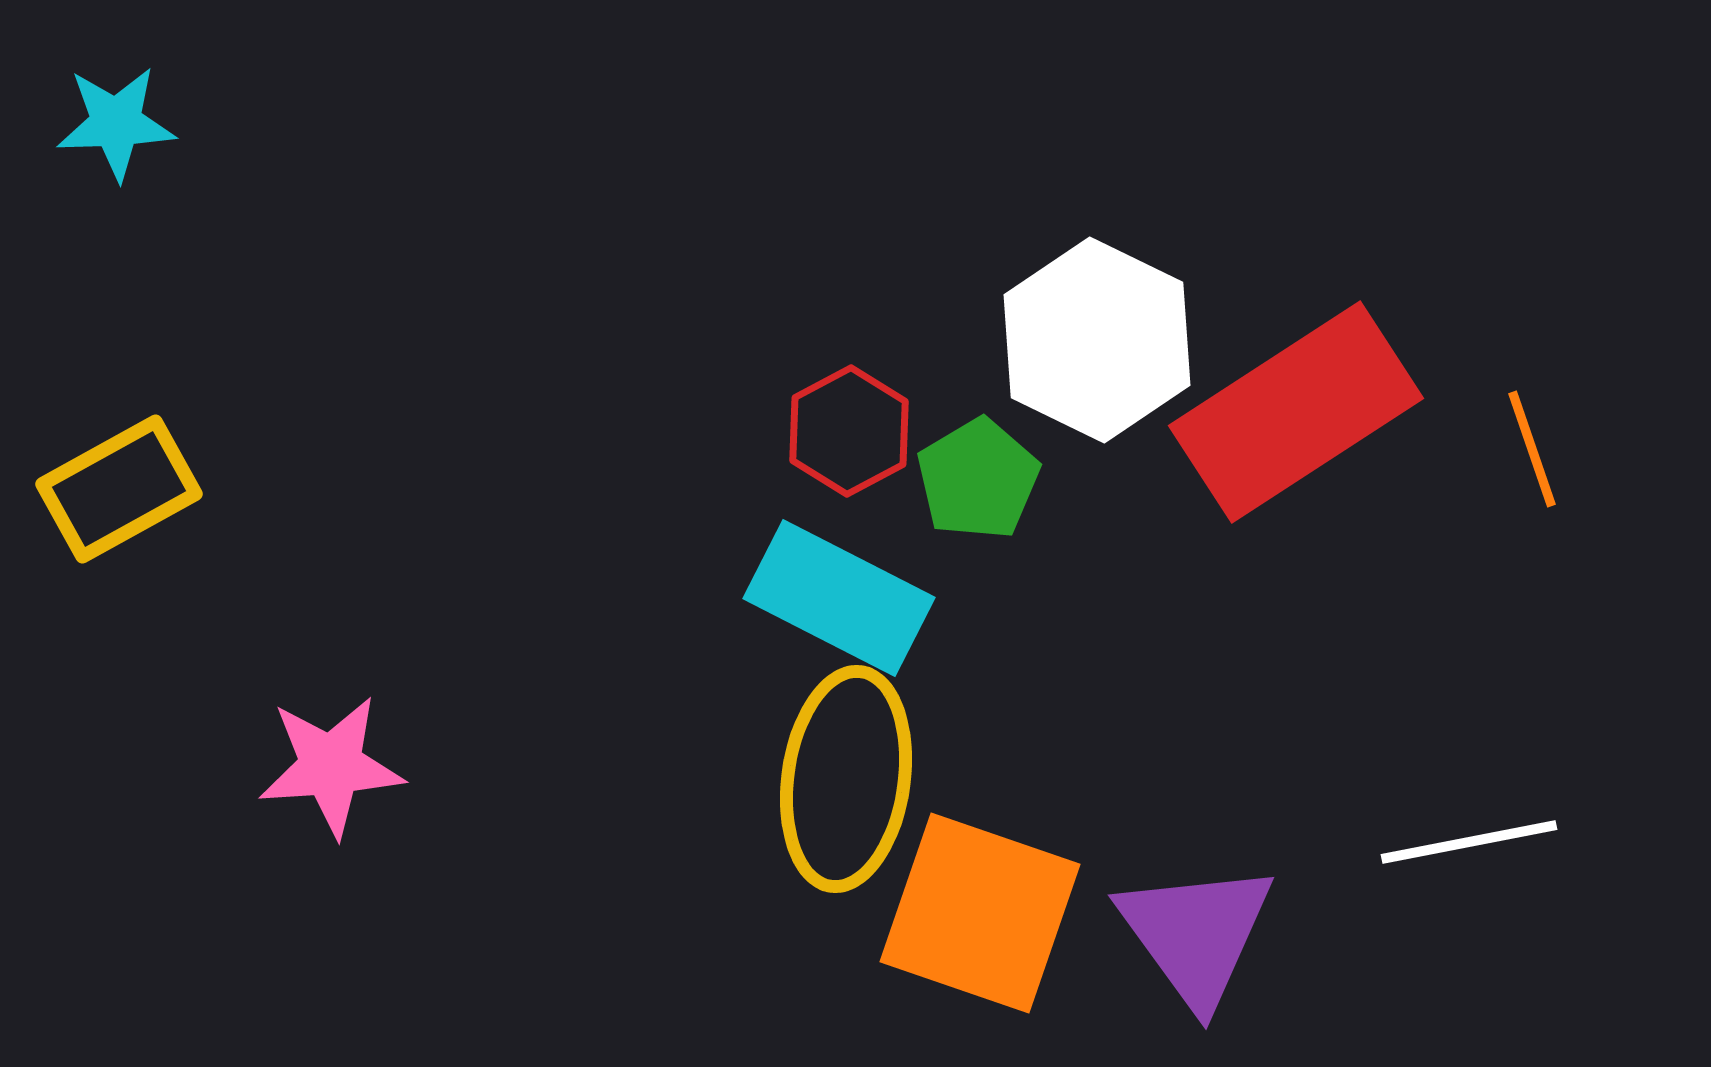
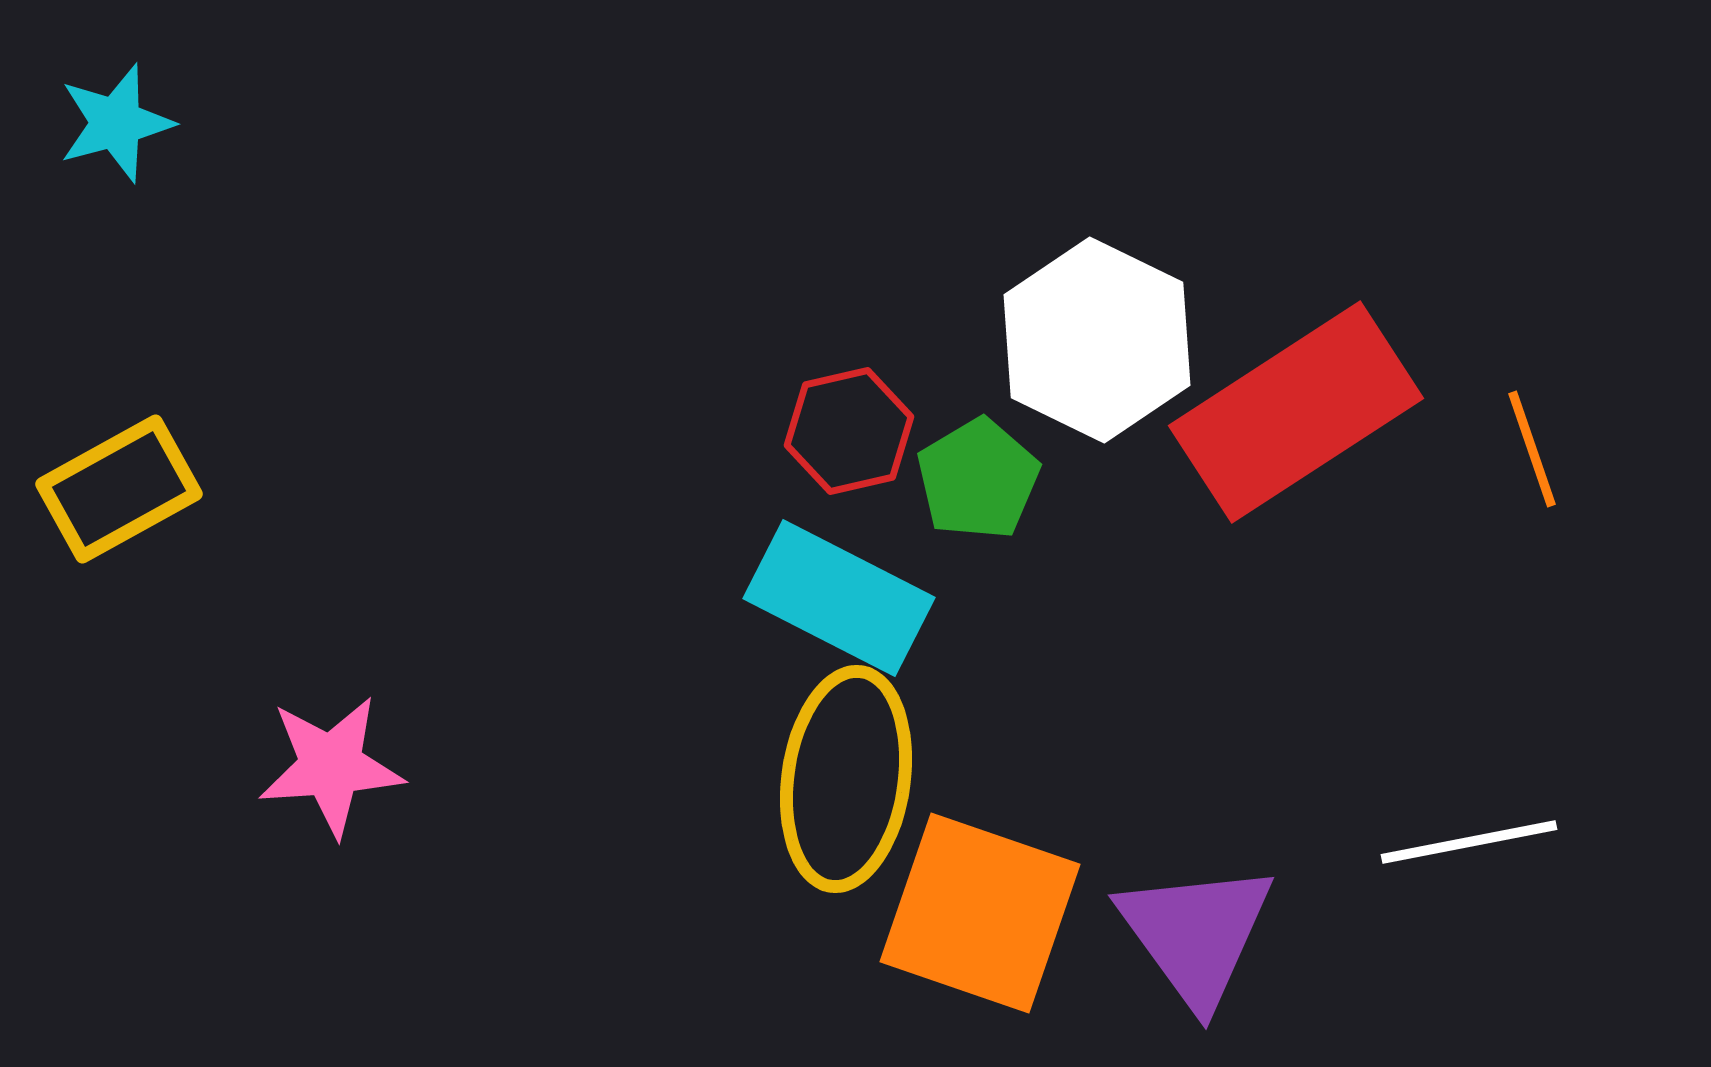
cyan star: rotated 13 degrees counterclockwise
red hexagon: rotated 15 degrees clockwise
